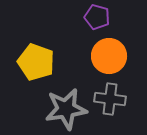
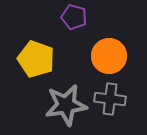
purple pentagon: moved 23 px left
yellow pentagon: moved 3 px up
gray star: moved 4 px up
